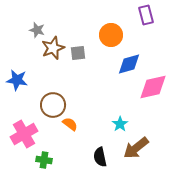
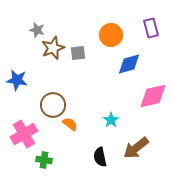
purple rectangle: moved 5 px right, 13 px down
pink diamond: moved 9 px down
cyan star: moved 9 px left, 4 px up
